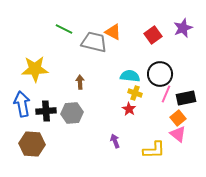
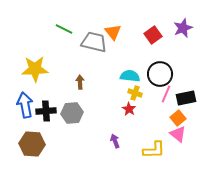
orange triangle: rotated 24 degrees clockwise
blue arrow: moved 3 px right, 1 px down
